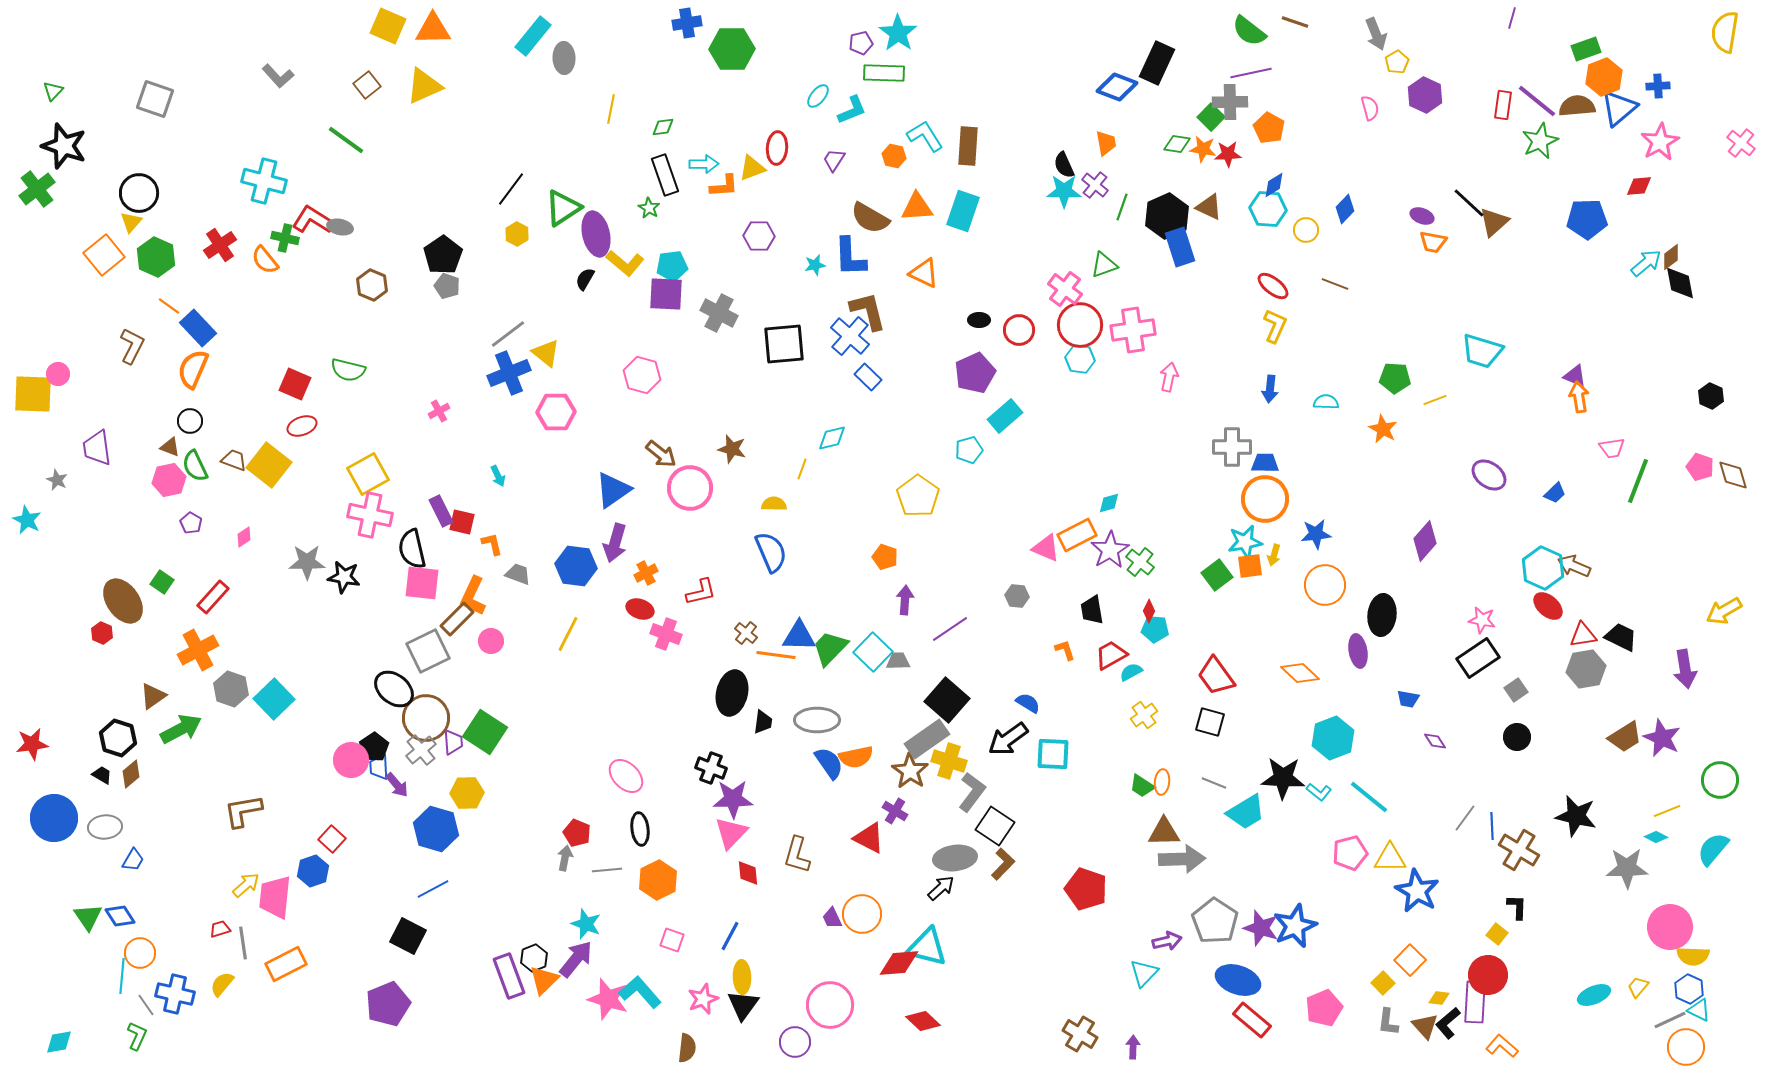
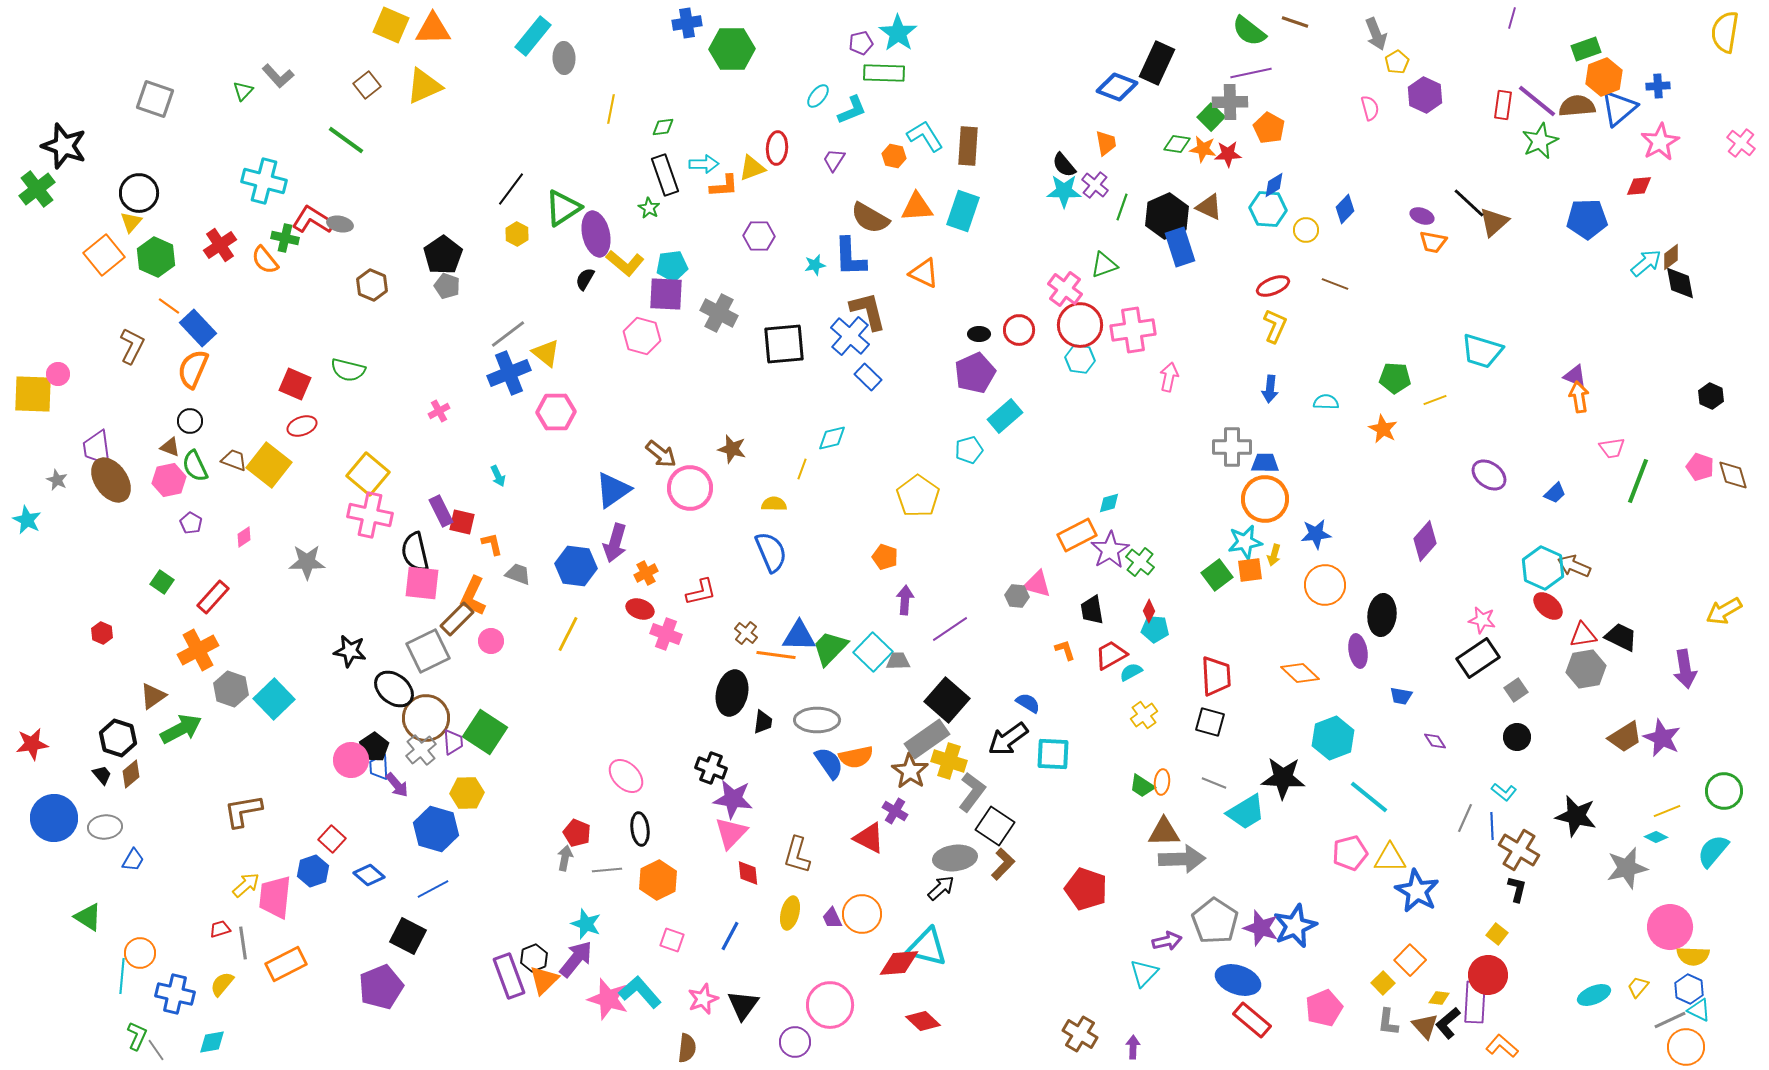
yellow square at (388, 26): moved 3 px right, 1 px up
green triangle at (53, 91): moved 190 px right
black semicircle at (1064, 165): rotated 16 degrees counterclockwise
gray ellipse at (340, 227): moved 3 px up
red ellipse at (1273, 286): rotated 60 degrees counterclockwise
black ellipse at (979, 320): moved 14 px down
pink hexagon at (642, 375): moved 39 px up
yellow square at (368, 474): rotated 21 degrees counterclockwise
pink triangle at (1046, 548): moved 9 px left, 36 px down; rotated 8 degrees counterclockwise
black semicircle at (412, 549): moved 3 px right, 3 px down
orange square at (1250, 566): moved 4 px down
black star at (344, 577): moved 6 px right, 74 px down
brown ellipse at (123, 601): moved 12 px left, 121 px up
red trapezoid at (1216, 676): rotated 147 degrees counterclockwise
blue trapezoid at (1408, 699): moved 7 px left, 3 px up
black trapezoid at (102, 775): rotated 20 degrees clockwise
green circle at (1720, 780): moved 4 px right, 11 px down
cyan L-shape at (1319, 792): moved 185 px right
purple star at (733, 799): rotated 9 degrees clockwise
gray line at (1465, 818): rotated 12 degrees counterclockwise
cyan semicircle at (1713, 849): moved 2 px down
gray star at (1627, 868): rotated 12 degrees counterclockwise
black L-shape at (1517, 907): moved 18 px up; rotated 12 degrees clockwise
blue diamond at (120, 916): moved 249 px right, 41 px up; rotated 16 degrees counterclockwise
green triangle at (88, 917): rotated 24 degrees counterclockwise
yellow ellipse at (742, 977): moved 48 px right, 64 px up; rotated 16 degrees clockwise
purple pentagon at (388, 1004): moved 7 px left, 17 px up
gray line at (146, 1005): moved 10 px right, 45 px down
cyan diamond at (59, 1042): moved 153 px right
